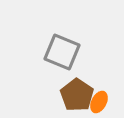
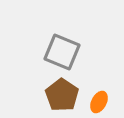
brown pentagon: moved 15 px left
